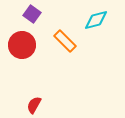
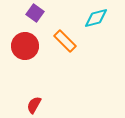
purple square: moved 3 px right, 1 px up
cyan diamond: moved 2 px up
red circle: moved 3 px right, 1 px down
